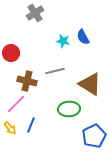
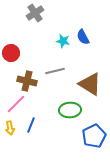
green ellipse: moved 1 px right, 1 px down
yellow arrow: rotated 32 degrees clockwise
